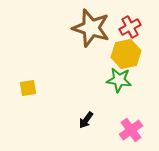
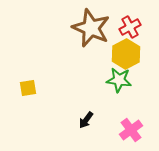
brown star: rotated 6 degrees clockwise
yellow hexagon: rotated 16 degrees counterclockwise
